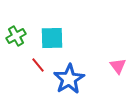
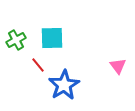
green cross: moved 4 px down
blue star: moved 5 px left, 6 px down
